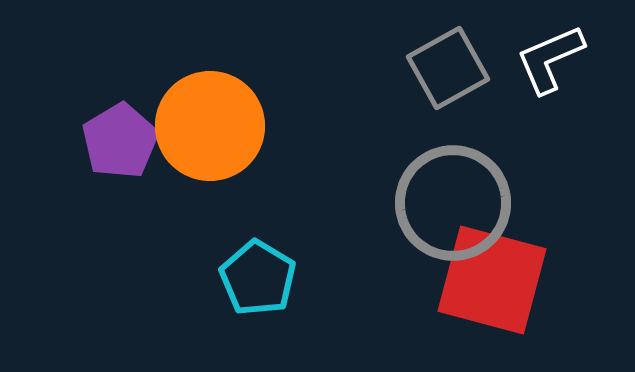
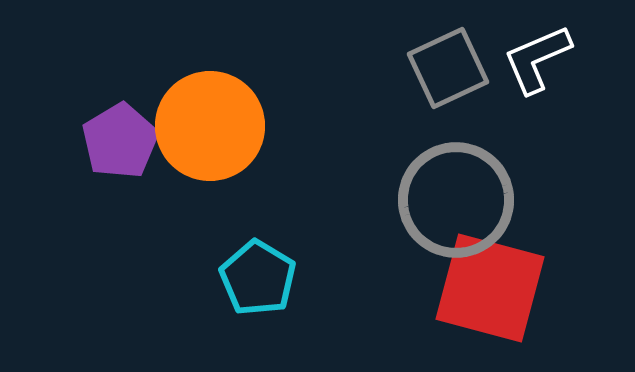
white L-shape: moved 13 px left
gray square: rotated 4 degrees clockwise
gray circle: moved 3 px right, 3 px up
red square: moved 2 px left, 8 px down
